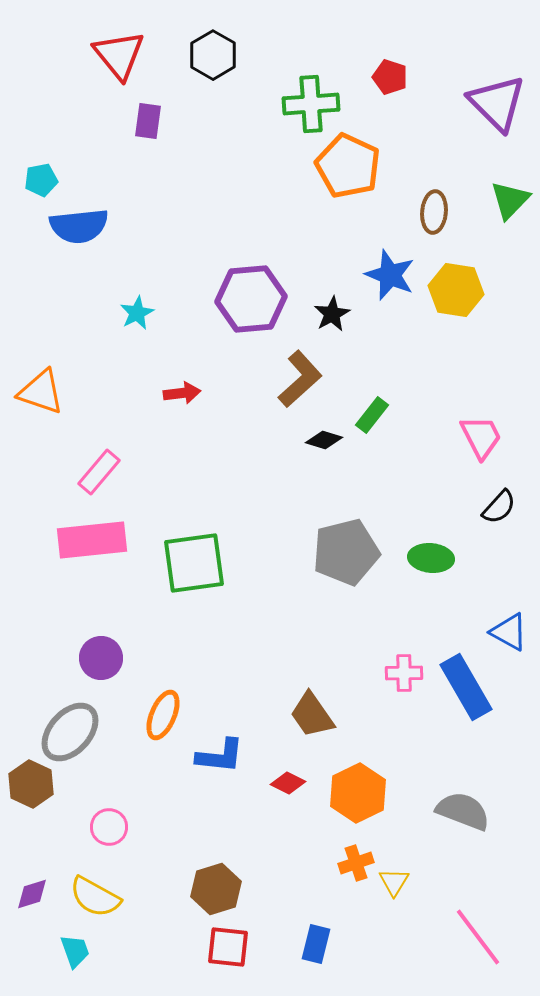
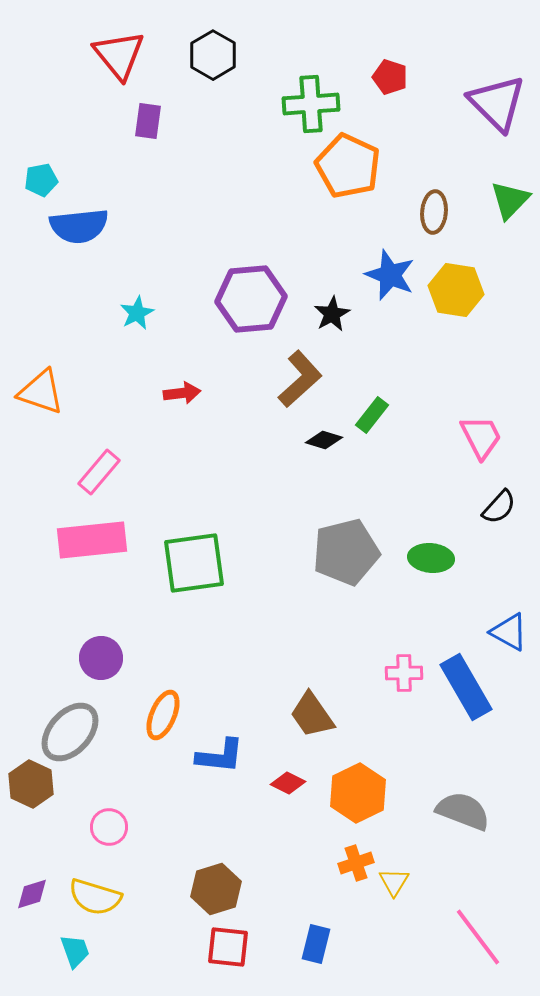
yellow semicircle at (95, 897): rotated 12 degrees counterclockwise
